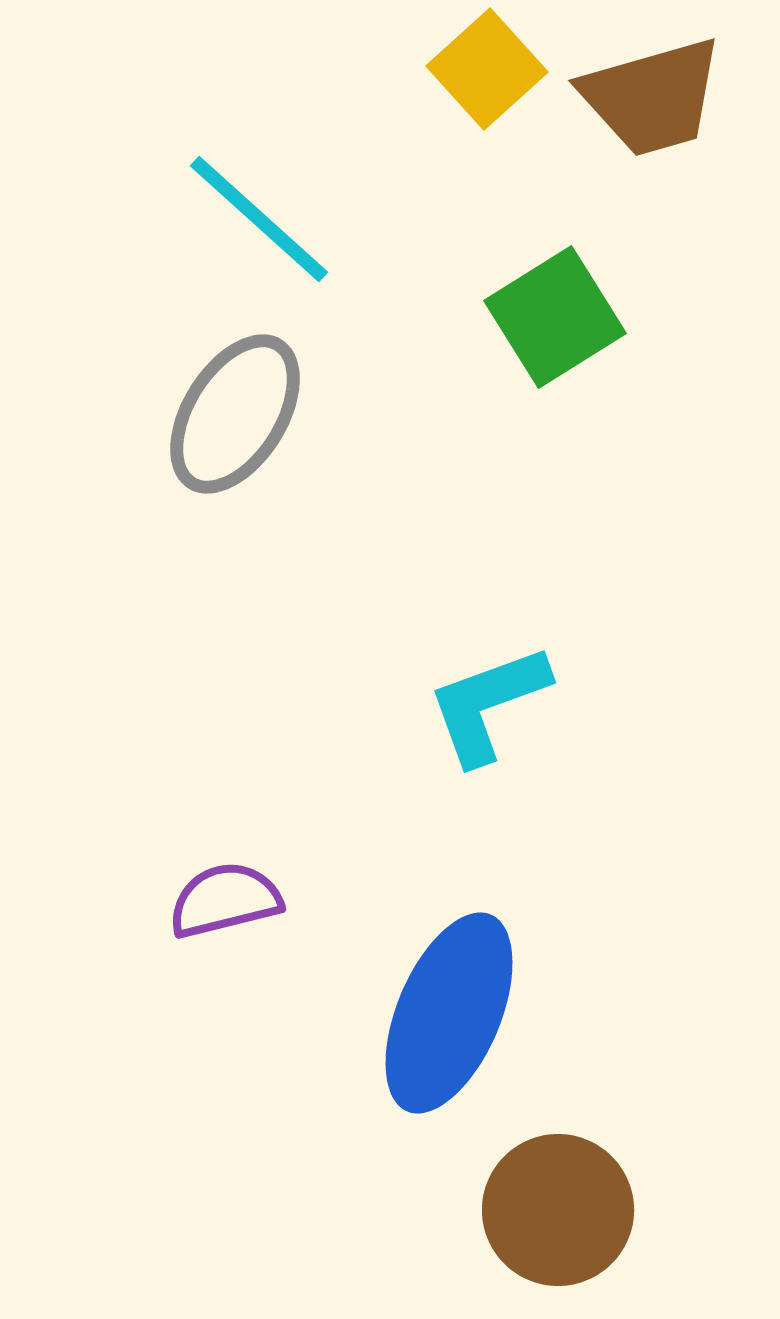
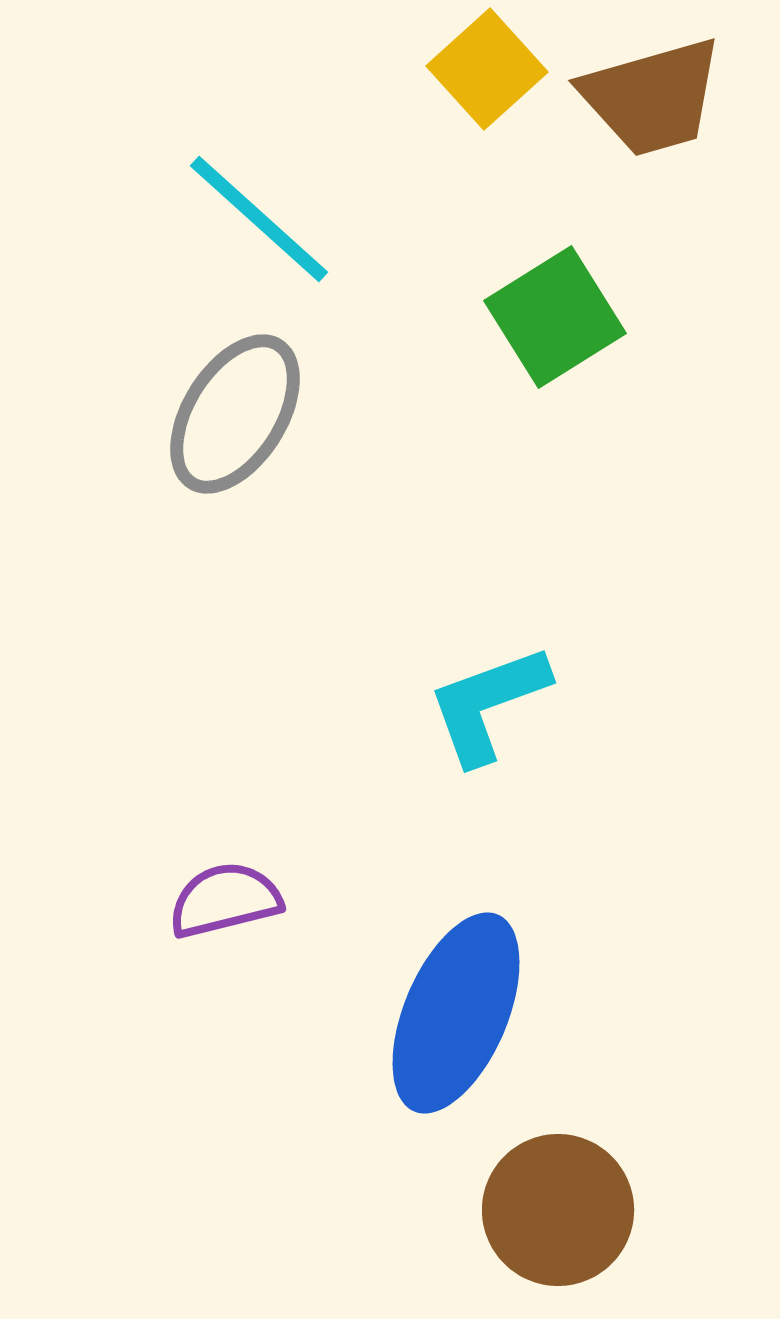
blue ellipse: moved 7 px right
